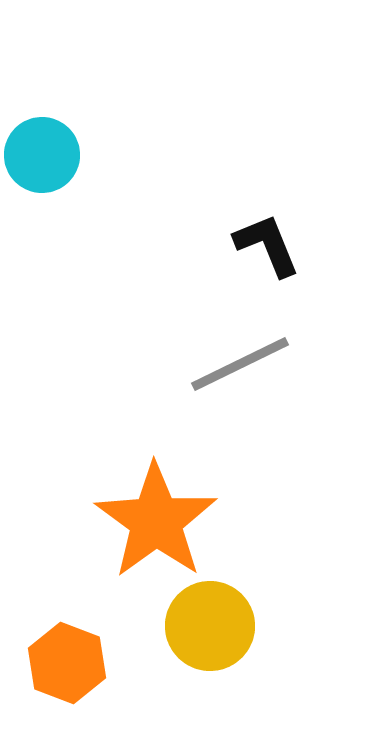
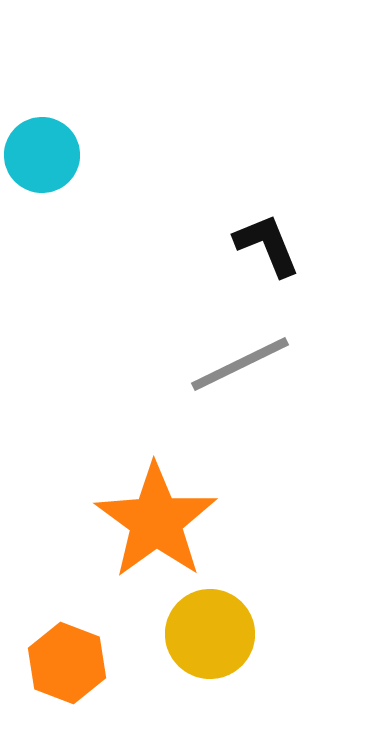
yellow circle: moved 8 px down
